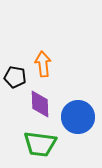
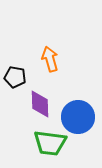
orange arrow: moved 7 px right, 5 px up; rotated 10 degrees counterclockwise
green trapezoid: moved 10 px right, 1 px up
